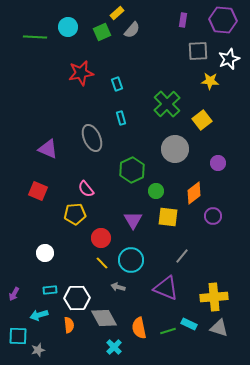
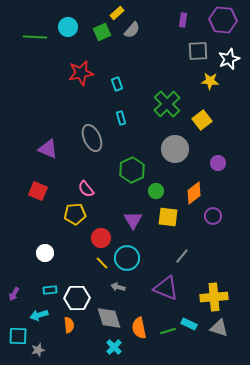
cyan circle at (131, 260): moved 4 px left, 2 px up
gray diamond at (104, 318): moved 5 px right; rotated 12 degrees clockwise
